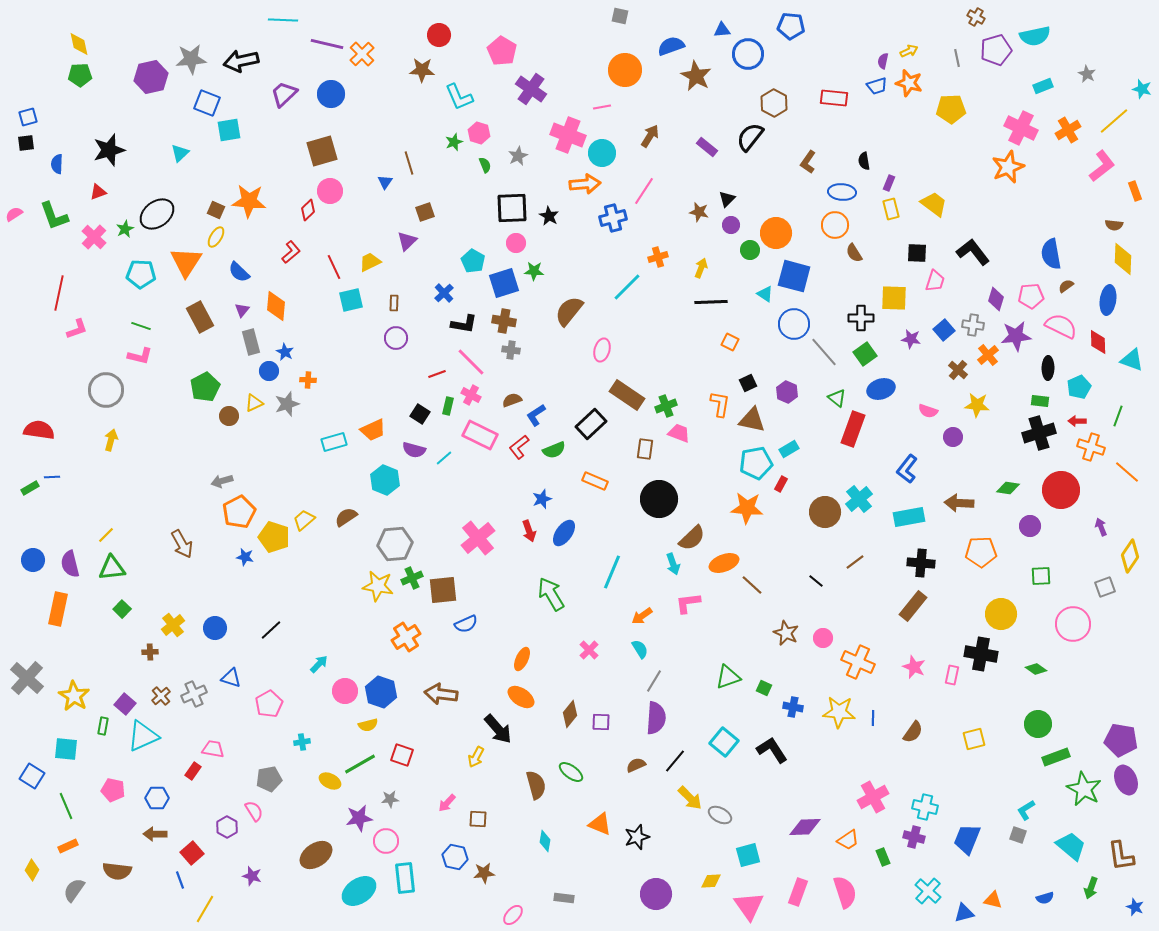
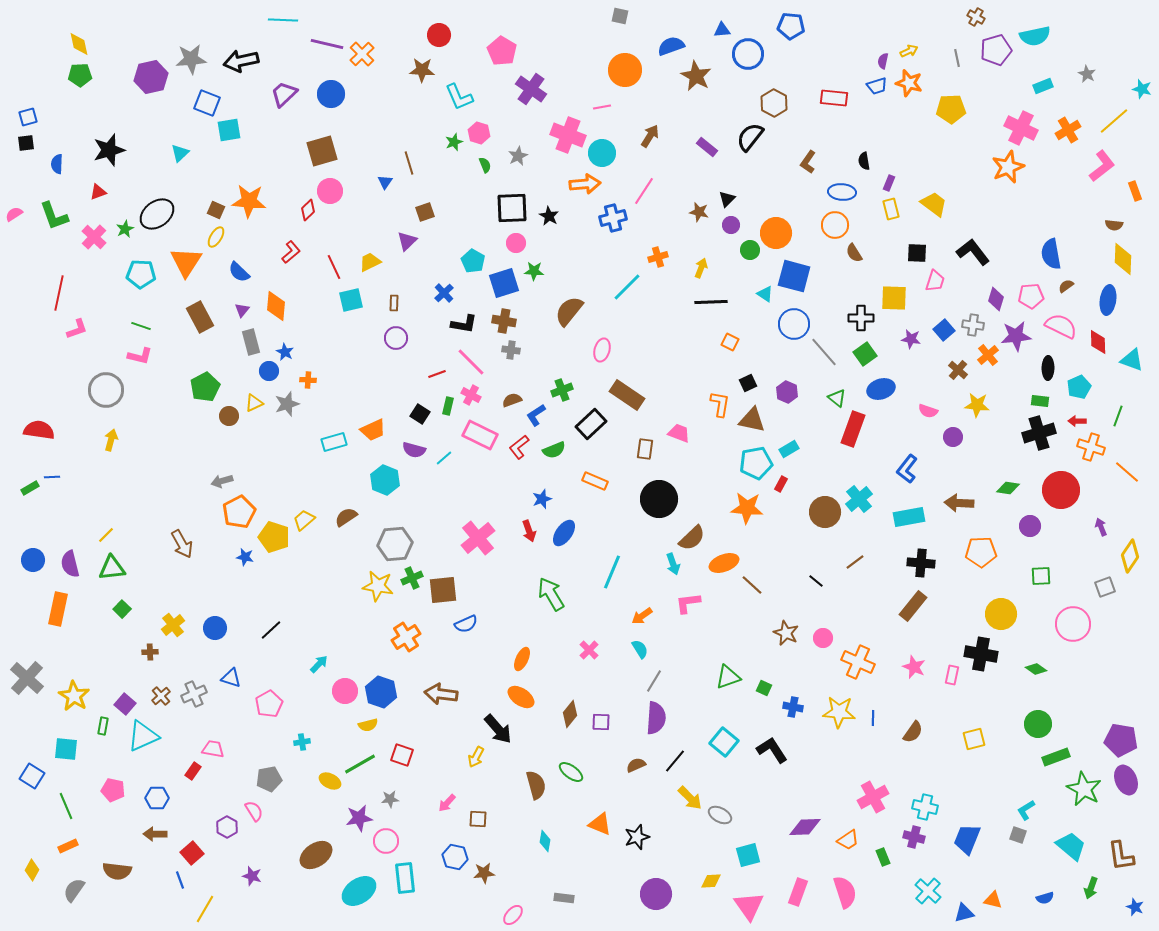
green cross at (666, 406): moved 104 px left, 16 px up
